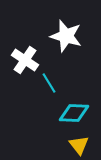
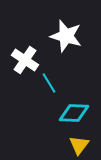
yellow triangle: rotated 15 degrees clockwise
